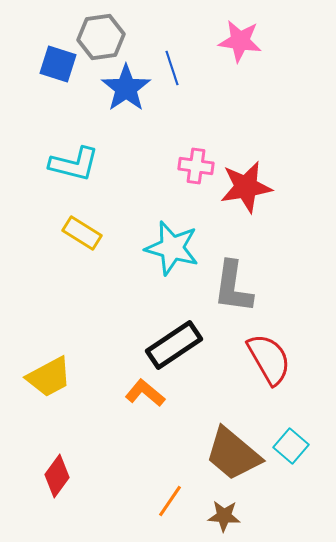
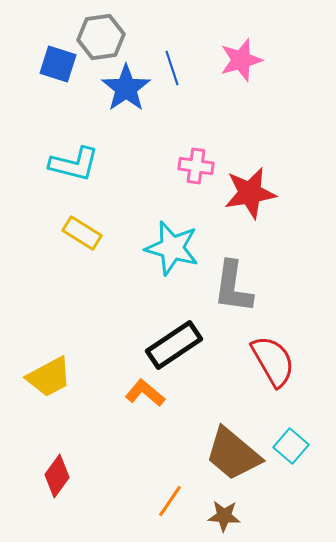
pink star: moved 1 px right, 19 px down; rotated 24 degrees counterclockwise
red star: moved 4 px right, 6 px down
red semicircle: moved 4 px right, 2 px down
